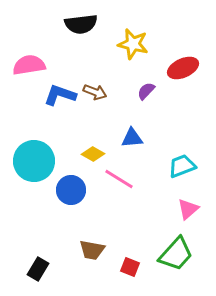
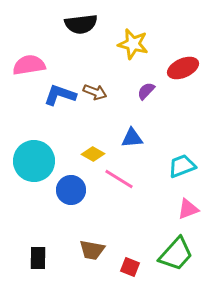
pink triangle: rotated 20 degrees clockwise
black rectangle: moved 11 px up; rotated 30 degrees counterclockwise
